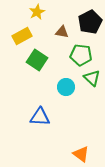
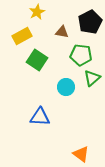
green triangle: rotated 36 degrees clockwise
